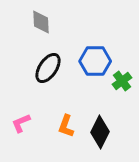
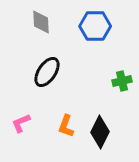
blue hexagon: moved 35 px up
black ellipse: moved 1 px left, 4 px down
green cross: rotated 24 degrees clockwise
